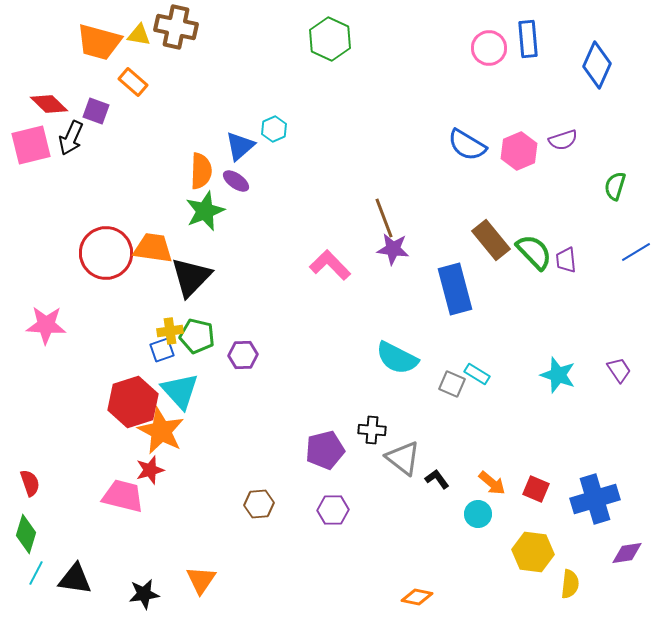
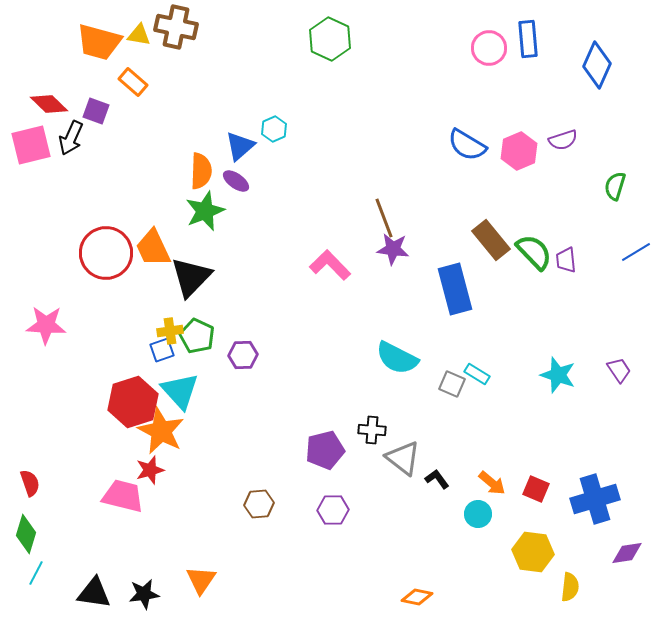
orange trapezoid at (153, 248): rotated 123 degrees counterclockwise
green pentagon at (197, 336): rotated 12 degrees clockwise
black triangle at (75, 579): moved 19 px right, 14 px down
yellow semicircle at (570, 584): moved 3 px down
